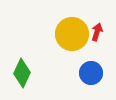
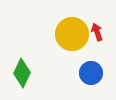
red arrow: rotated 36 degrees counterclockwise
